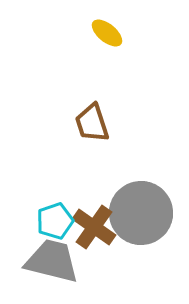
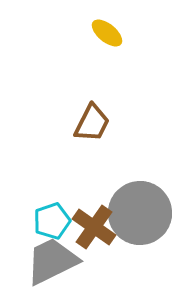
brown trapezoid: rotated 135 degrees counterclockwise
gray circle: moved 1 px left
cyan pentagon: moved 3 px left
gray trapezoid: rotated 40 degrees counterclockwise
